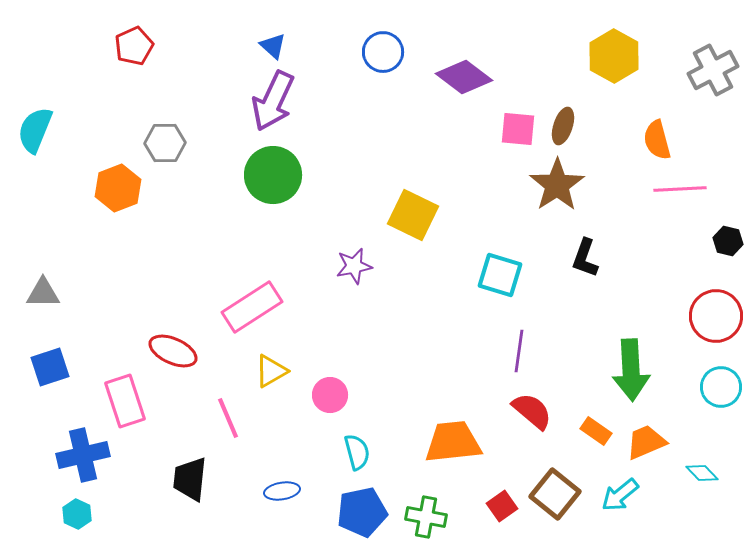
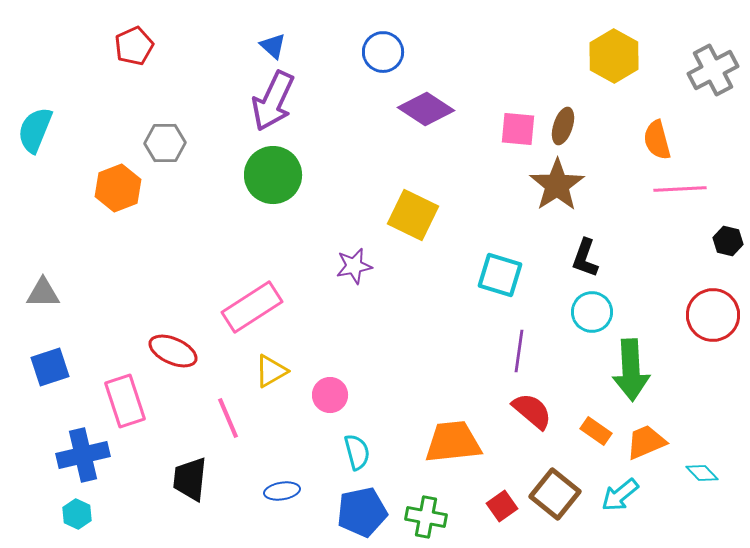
purple diamond at (464, 77): moved 38 px left, 32 px down; rotated 4 degrees counterclockwise
red circle at (716, 316): moved 3 px left, 1 px up
cyan circle at (721, 387): moved 129 px left, 75 px up
